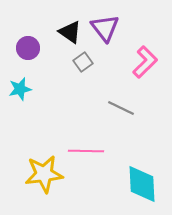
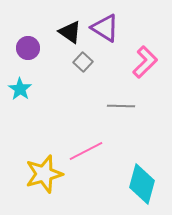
purple triangle: rotated 20 degrees counterclockwise
gray square: rotated 12 degrees counterclockwise
cyan star: rotated 25 degrees counterclockwise
gray line: moved 2 px up; rotated 24 degrees counterclockwise
pink line: rotated 28 degrees counterclockwise
yellow star: rotated 9 degrees counterclockwise
cyan diamond: rotated 18 degrees clockwise
